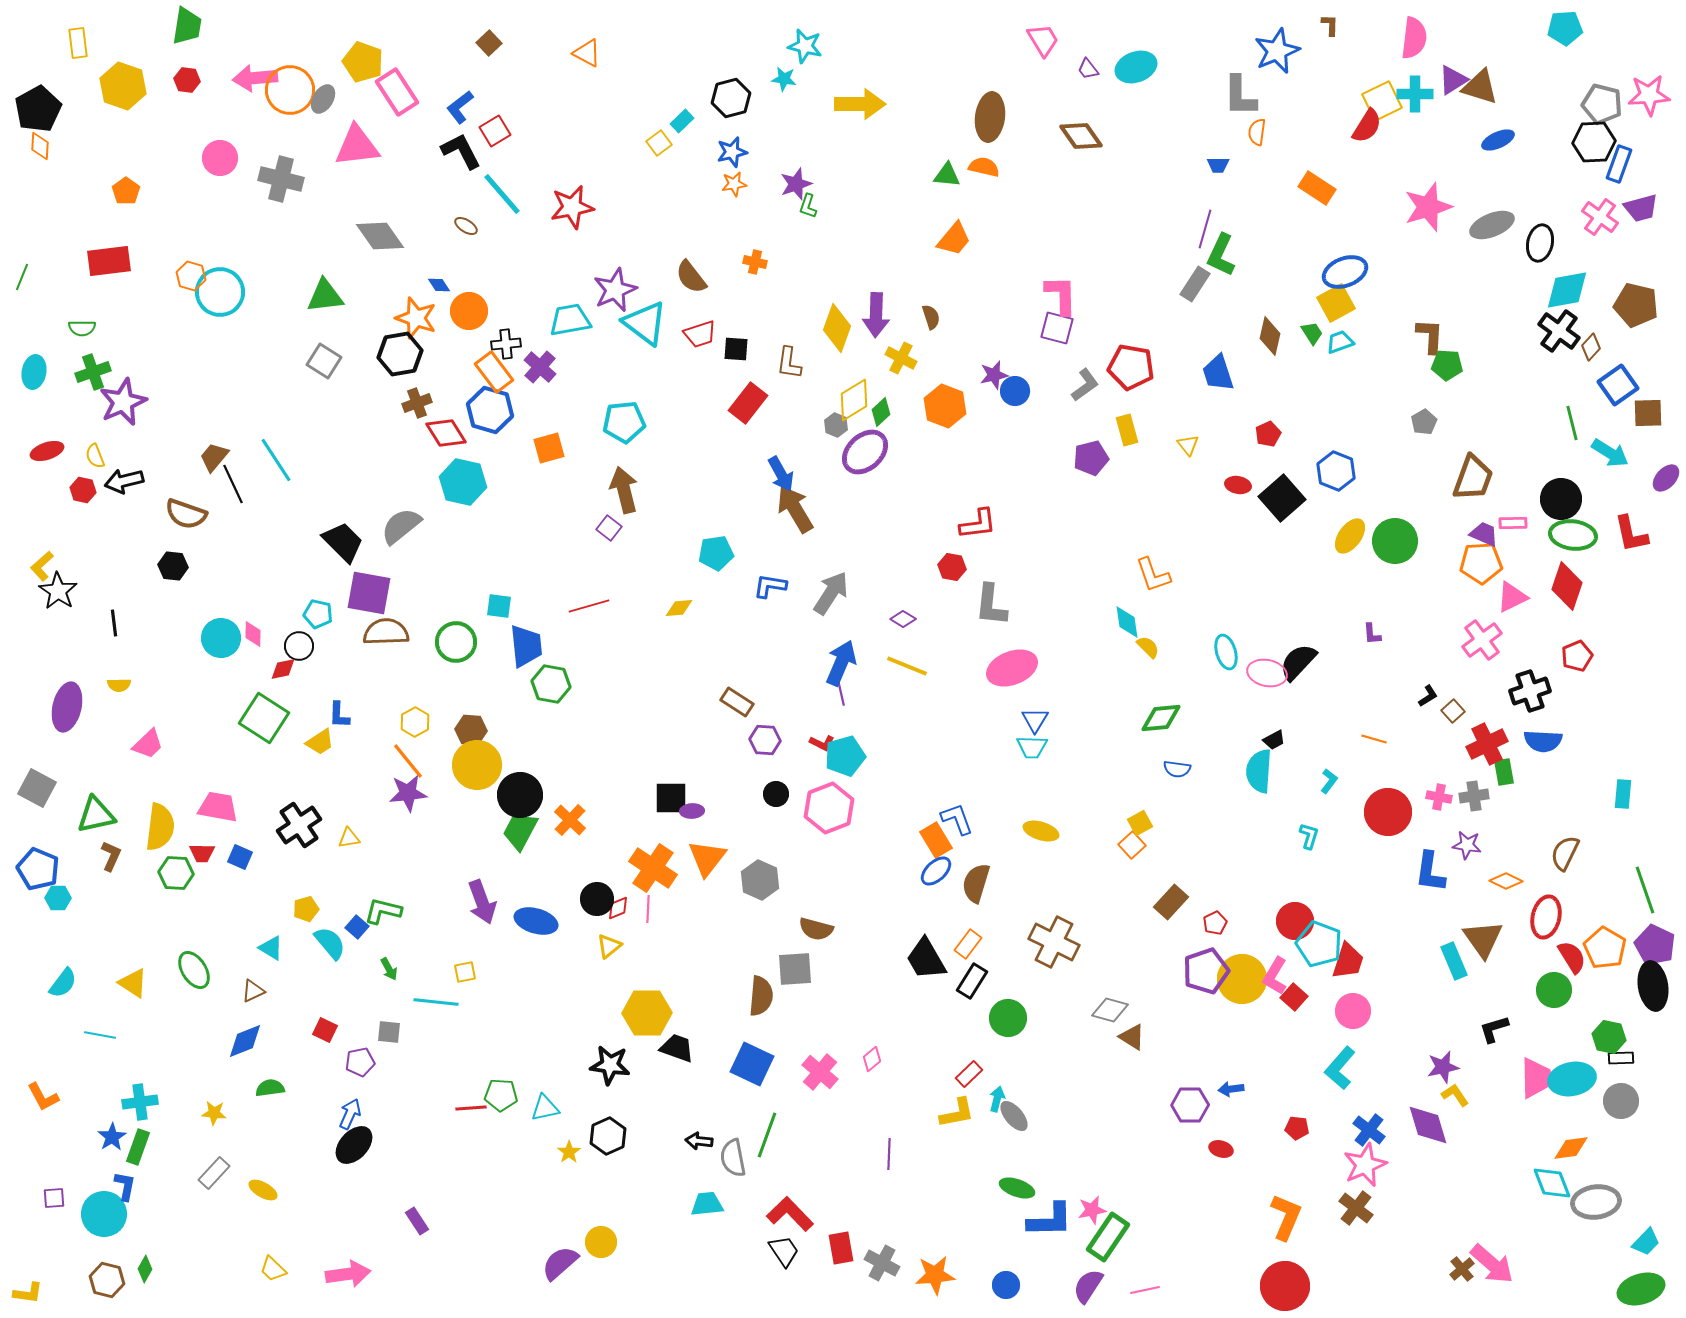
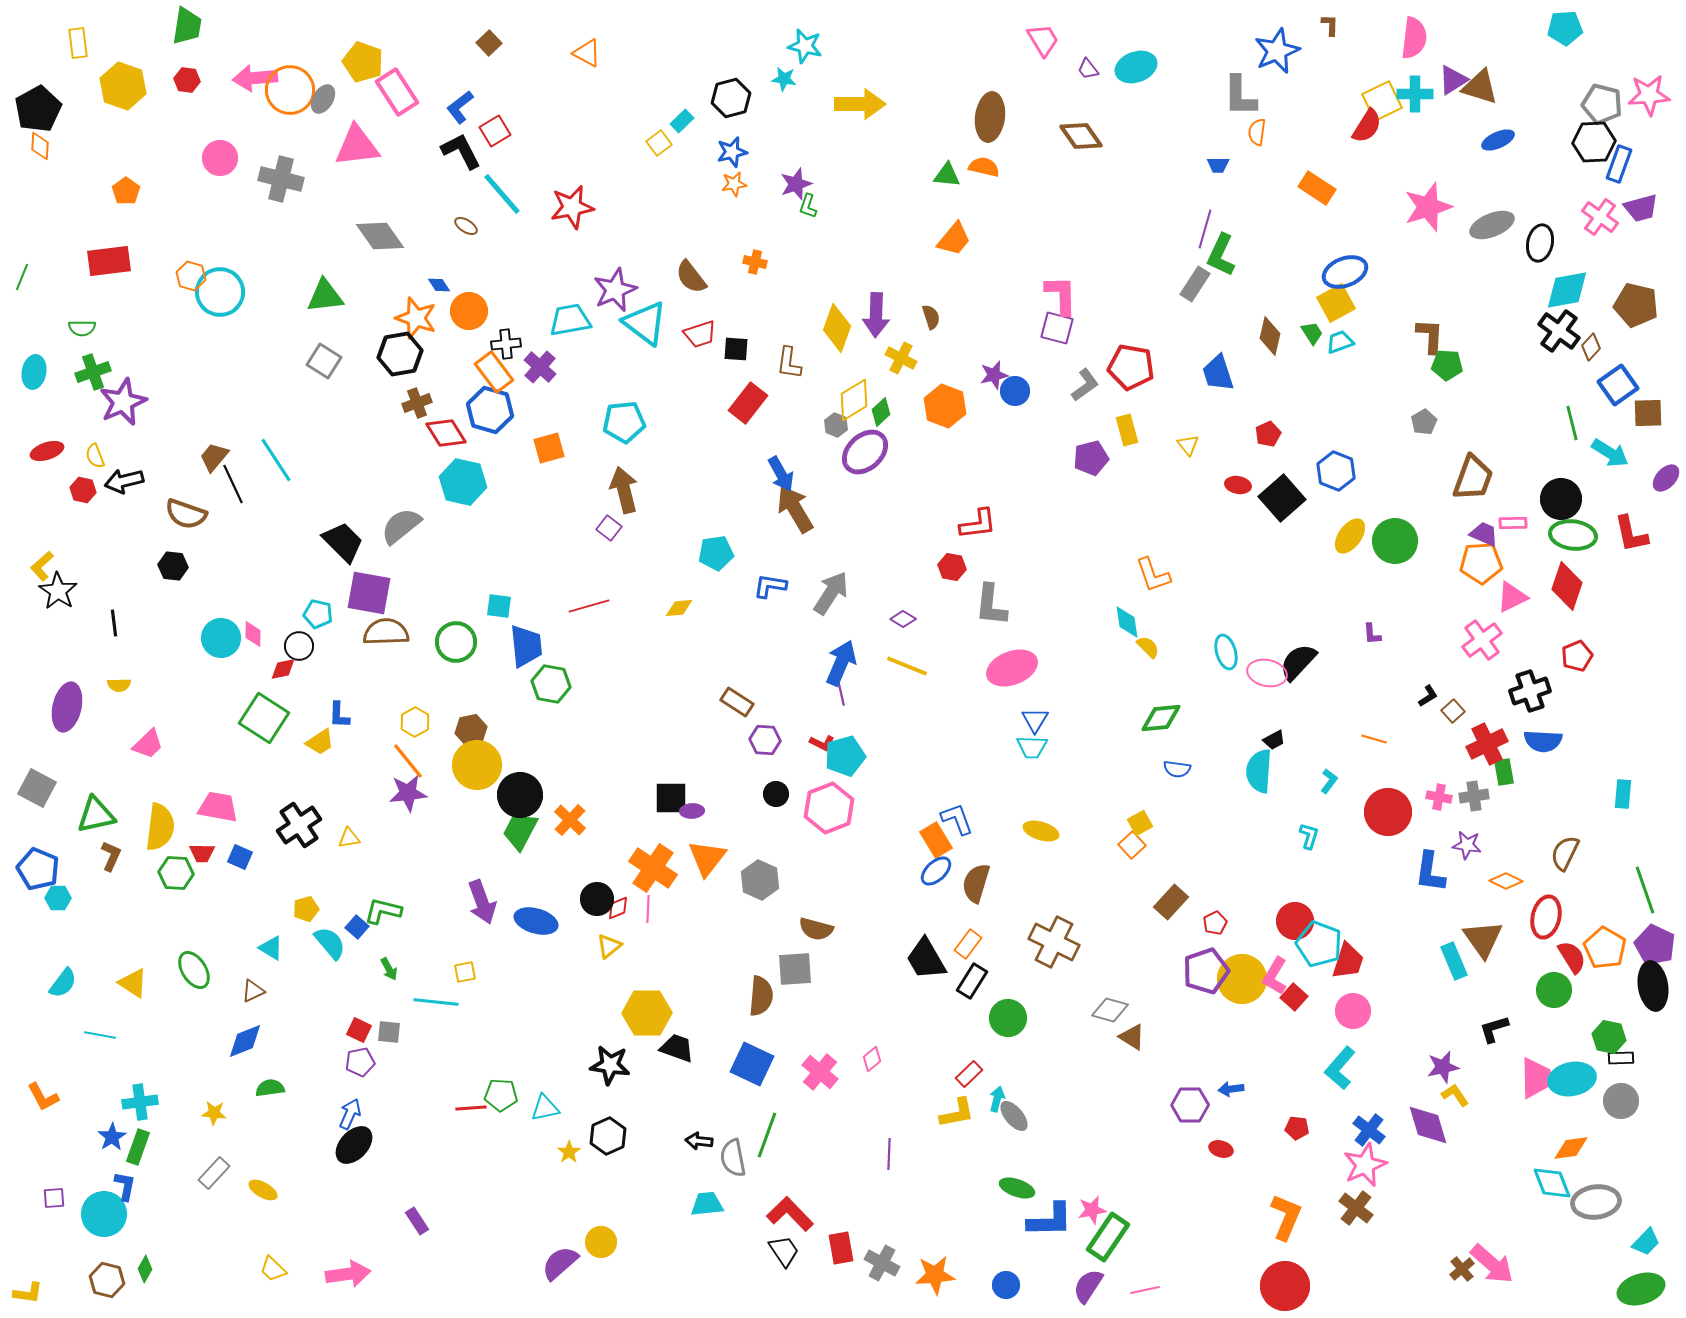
brown hexagon at (471, 730): rotated 16 degrees counterclockwise
red square at (325, 1030): moved 34 px right
